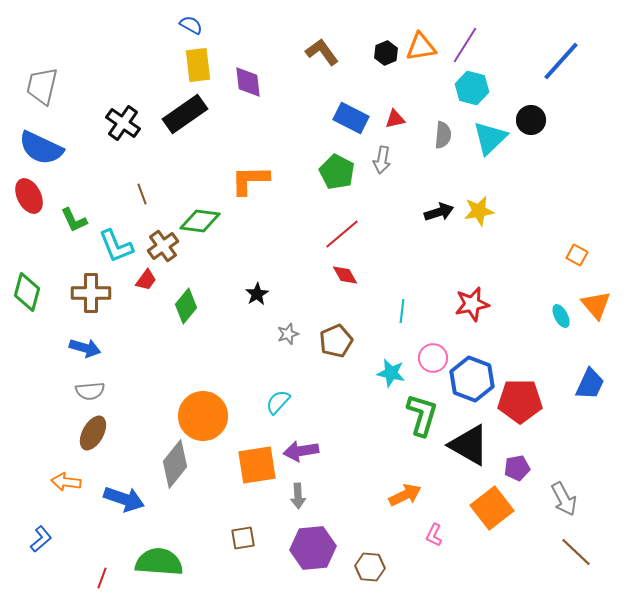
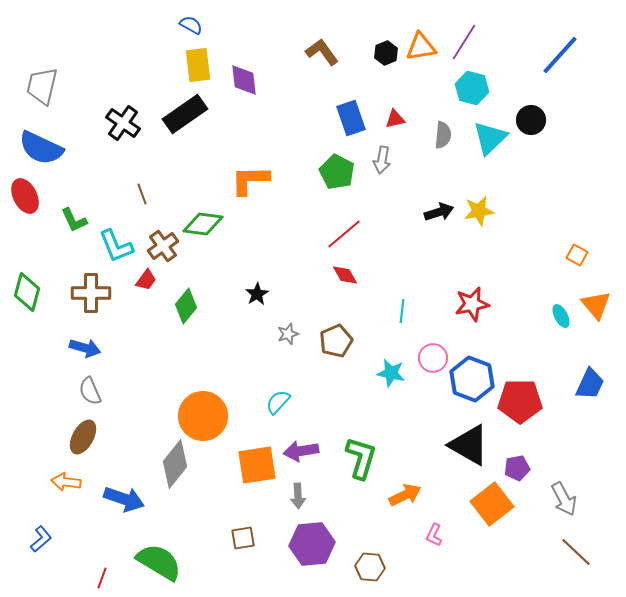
purple line at (465, 45): moved 1 px left, 3 px up
blue line at (561, 61): moved 1 px left, 6 px up
purple diamond at (248, 82): moved 4 px left, 2 px up
blue rectangle at (351, 118): rotated 44 degrees clockwise
red ellipse at (29, 196): moved 4 px left
green diamond at (200, 221): moved 3 px right, 3 px down
red line at (342, 234): moved 2 px right
gray semicircle at (90, 391): rotated 72 degrees clockwise
green L-shape at (422, 415): moved 61 px left, 43 px down
brown ellipse at (93, 433): moved 10 px left, 4 px down
orange square at (492, 508): moved 4 px up
purple hexagon at (313, 548): moved 1 px left, 4 px up
green semicircle at (159, 562): rotated 27 degrees clockwise
